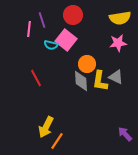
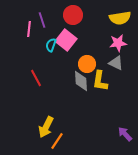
cyan semicircle: rotated 96 degrees clockwise
gray triangle: moved 14 px up
